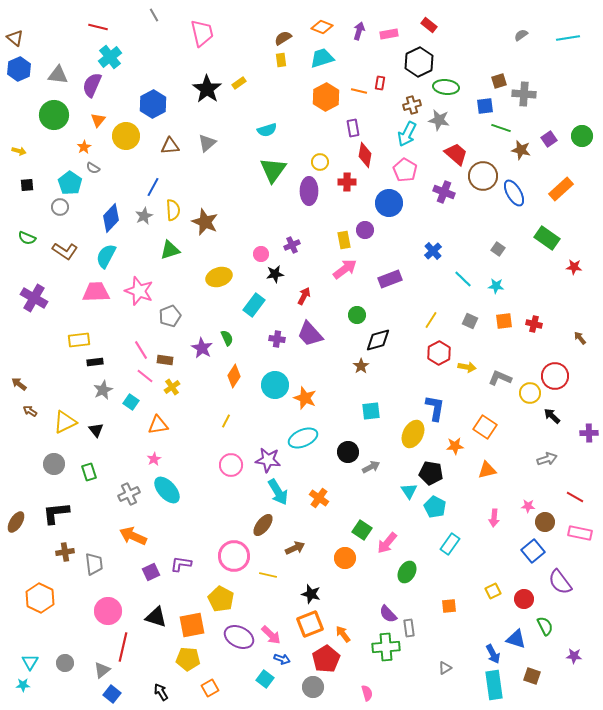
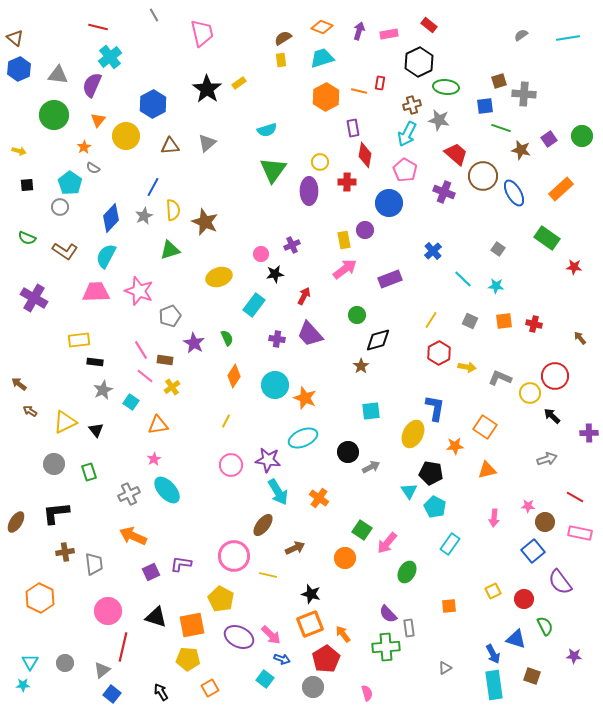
purple star at (202, 348): moved 8 px left, 5 px up
black rectangle at (95, 362): rotated 14 degrees clockwise
